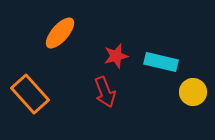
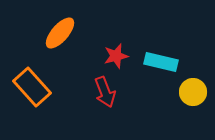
orange rectangle: moved 2 px right, 7 px up
